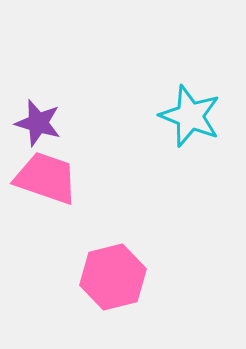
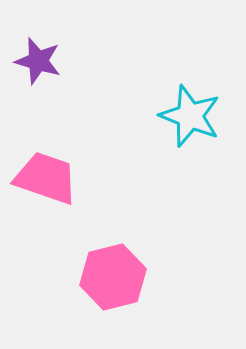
purple star: moved 62 px up
